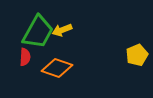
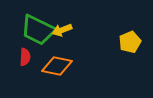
green trapezoid: moved 2 px up; rotated 87 degrees clockwise
yellow pentagon: moved 7 px left, 13 px up
orange diamond: moved 2 px up; rotated 8 degrees counterclockwise
